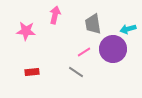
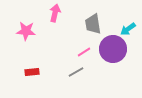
pink arrow: moved 2 px up
cyan arrow: rotated 21 degrees counterclockwise
gray line: rotated 63 degrees counterclockwise
